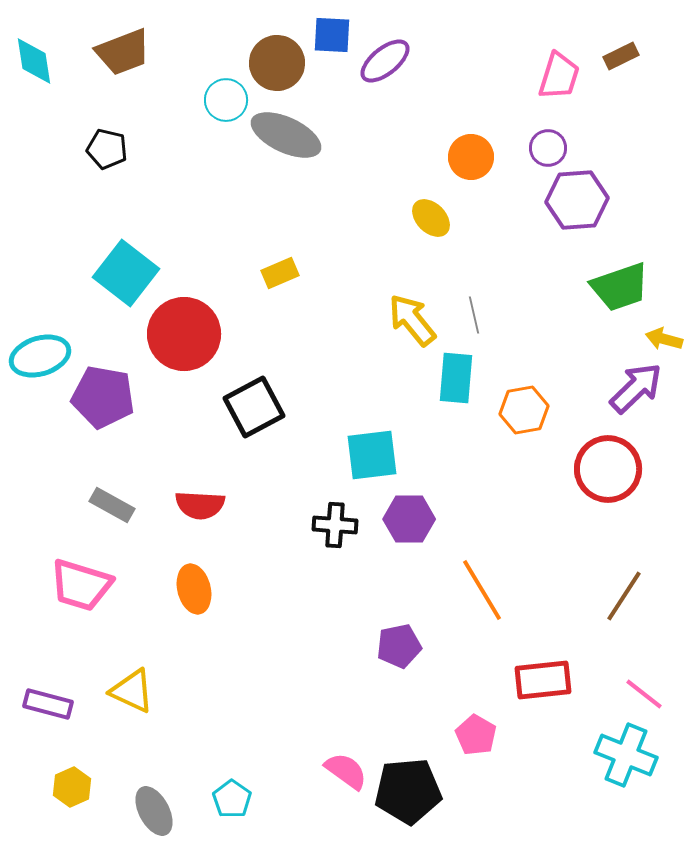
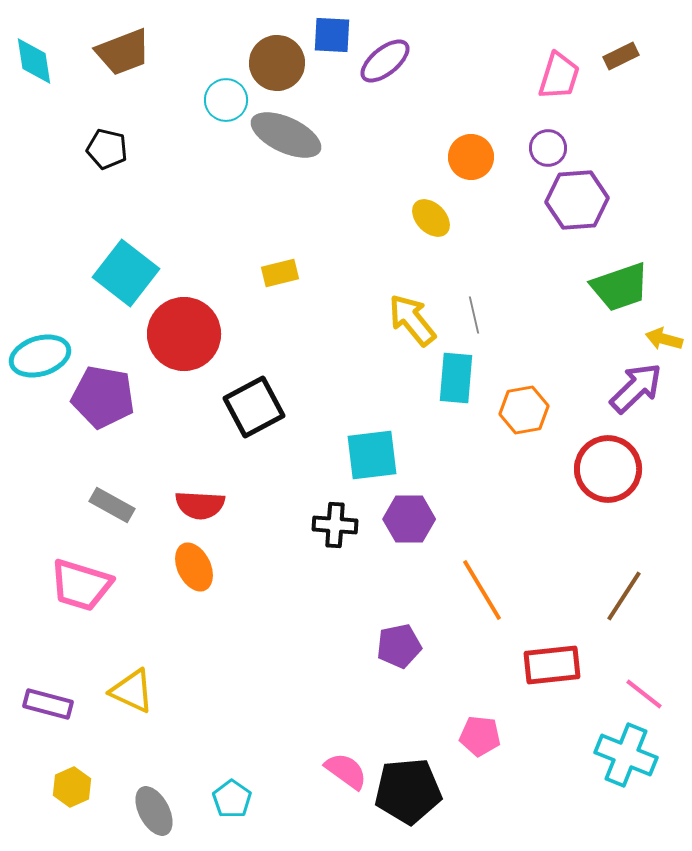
yellow rectangle at (280, 273): rotated 9 degrees clockwise
orange ellipse at (194, 589): moved 22 px up; rotated 12 degrees counterclockwise
red rectangle at (543, 680): moved 9 px right, 15 px up
pink pentagon at (476, 735): moved 4 px right, 1 px down; rotated 24 degrees counterclockwise
